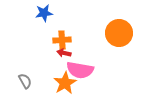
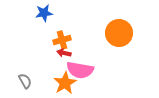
orange cross: rotated 12 degrees counterclockwise
